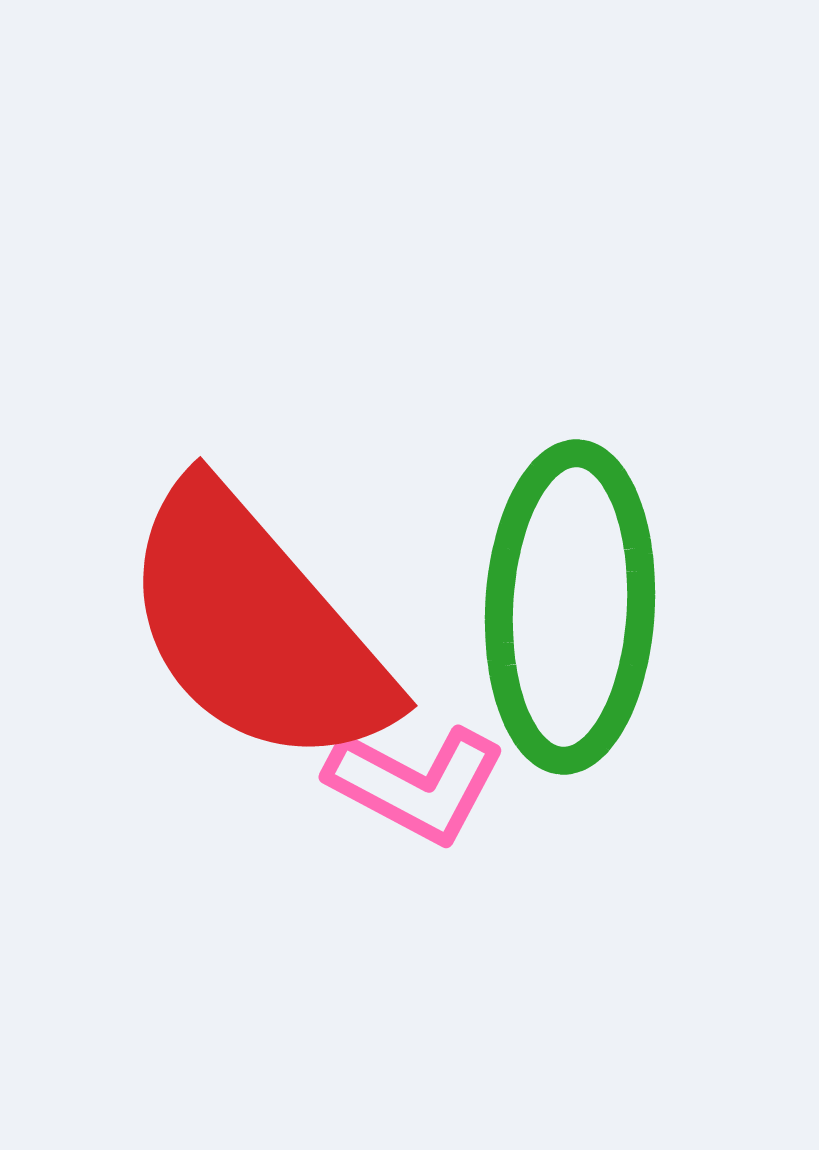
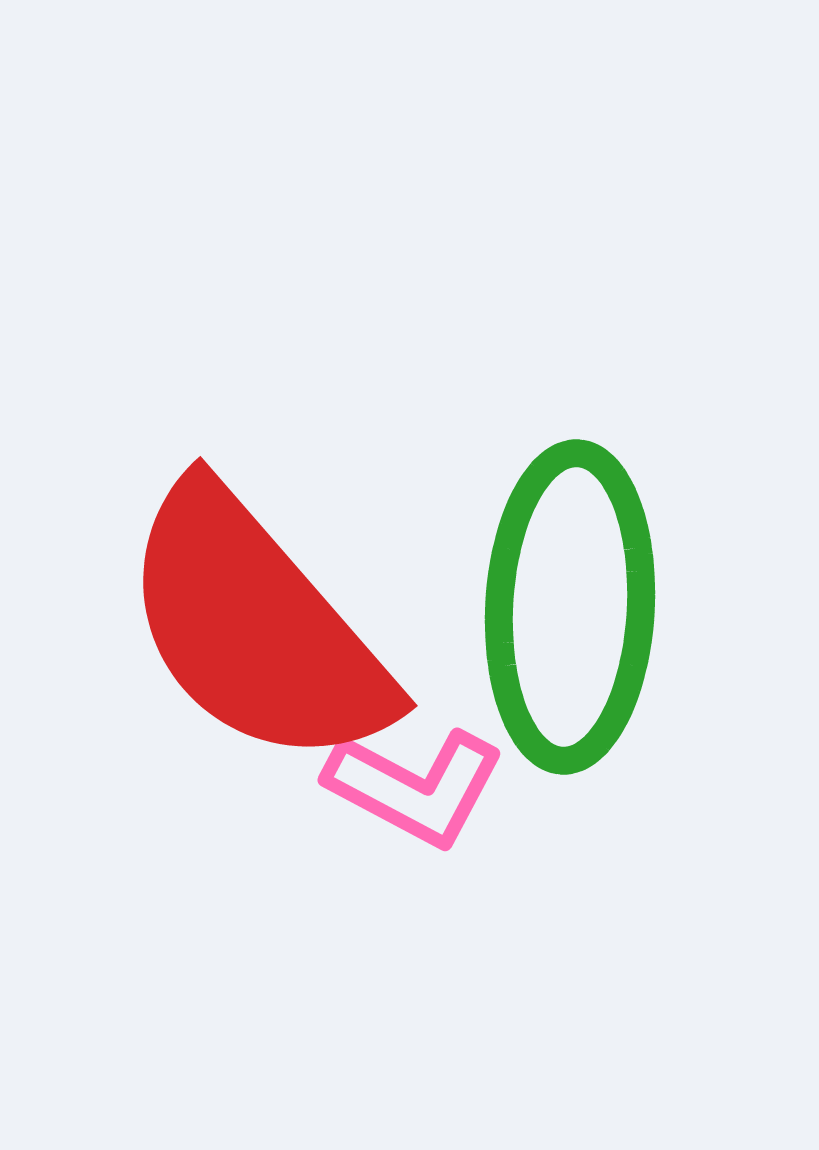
pink L-shape: moved 1 px left, 3 px down
